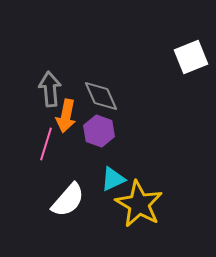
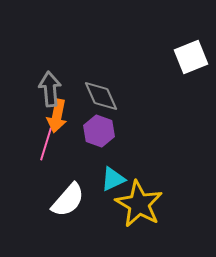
orange arrow: moved 9 px left
